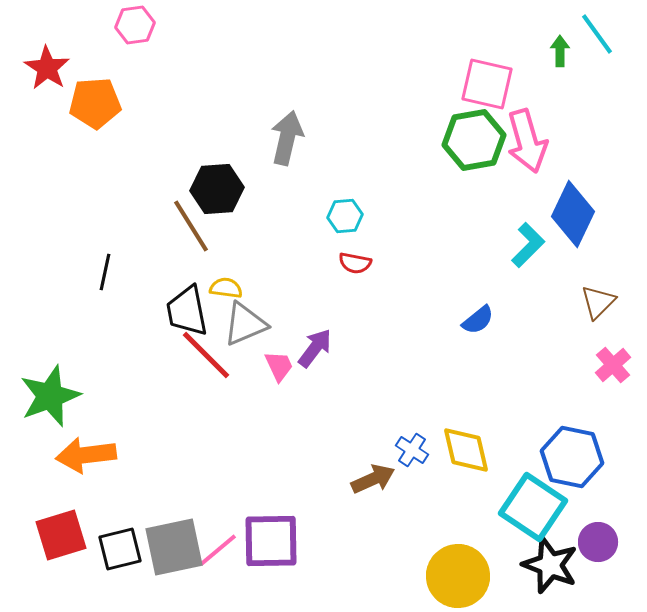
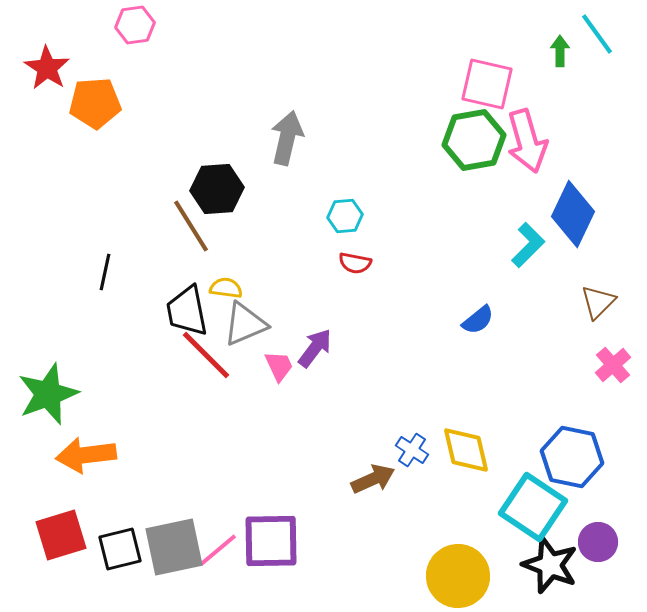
green star: moved 2 px left, 2 px up
